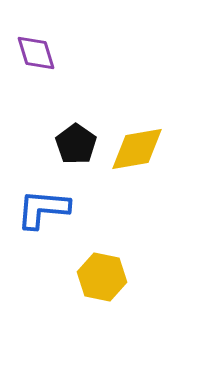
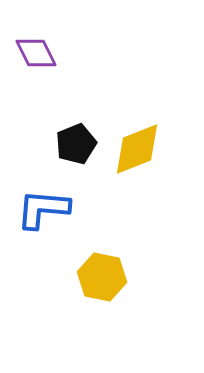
purple diamond: rotated 9 degrees counterclockwise
black pentagon: rotated 15 degrees clockwise
yellow diamond: rotated 12 degrees counterclockwise
